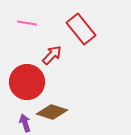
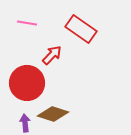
red rectangle: rotated 16 degrees counterclockwise
red circle: moved 1 px down
brown diamond: moved 1 px right, 2 px down
purple arrow: rotated 12 degrees clockwise
